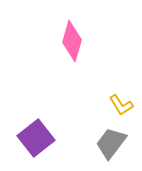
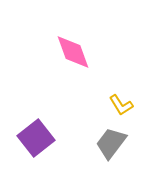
pink diamond: moved 1 px right, 11 px down; rotated 36 degrees counterclockwise
